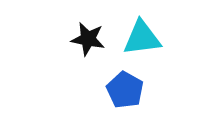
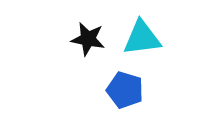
blue pentagon: rotated 12 degrees counterclockwise
